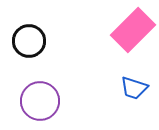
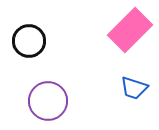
pink rectangle: moved 3 px left
purple circle: moved 8 px right
